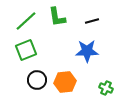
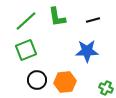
black line: moved 1 px right, 1 px up
